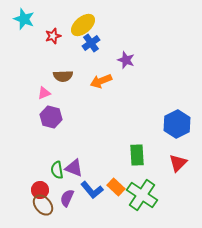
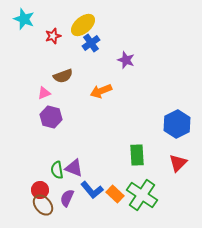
brown semicircle: rotated 18 degrees counterclockwise
orange arrow: moved 10 px down
orange rectangle: moved 1 px left, 7 px down
